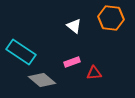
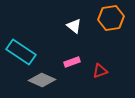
orange hexagon: rotated 15 degrees counterclockwise
red triangle: moved 6 px right, 2 px up; rotated 14 degrees counterclockwise
gray diamond: rotated 16 degrees counterclockwise
